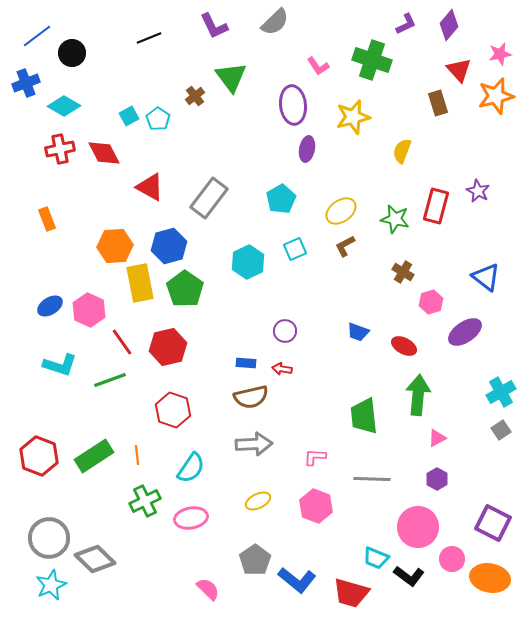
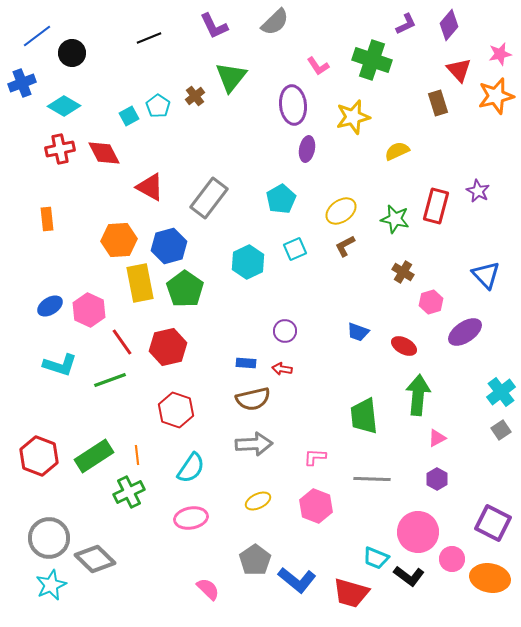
green triangle at (231, 77): rotated 16 degrees clockwise
blue cross at (26, 83): moved 4 px left
cyan pentagon at (158, 119): moved 13 px up
yellow semicircle at (402, 151): moved 5 px left; rotated 45 degrees clockwise
orange rectangle at (47, 219): rotated 15 degrees clockwise
orange hexagon at (115, 246): moved 4 px right, 6 px up
blue triangle at (486, 277): moved 2 px up; rotated 8 degrees clockwise
cyan cross at (501, 392): rotated 8 degrees counterclockwise
brown semicircle at (251, 397): moved 2 px right, 2 px down
red hexagon at (173, 410): moved 3 px right
green cross at (145, 501): moved 16 px left, 9 px up
pink circle at (418, 527): moved 5 px down
